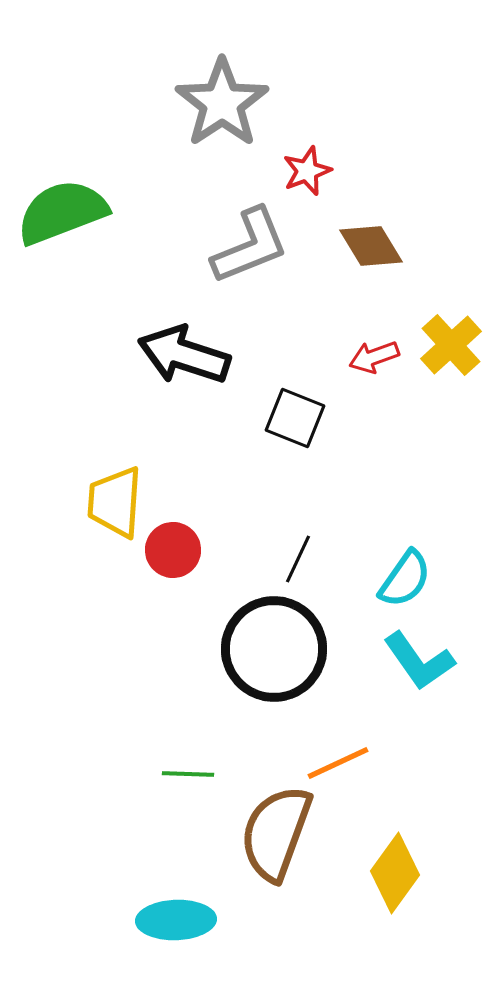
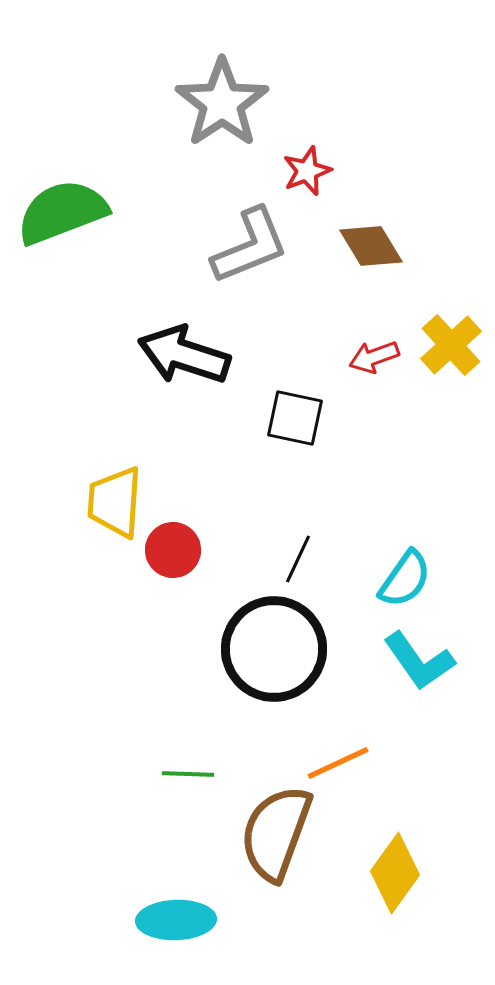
black square: rotated 10 degrees counterclockwise
